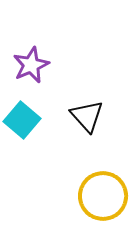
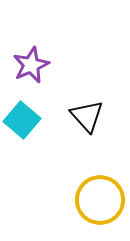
yellow circle: moved 3 px left, 4 px down
